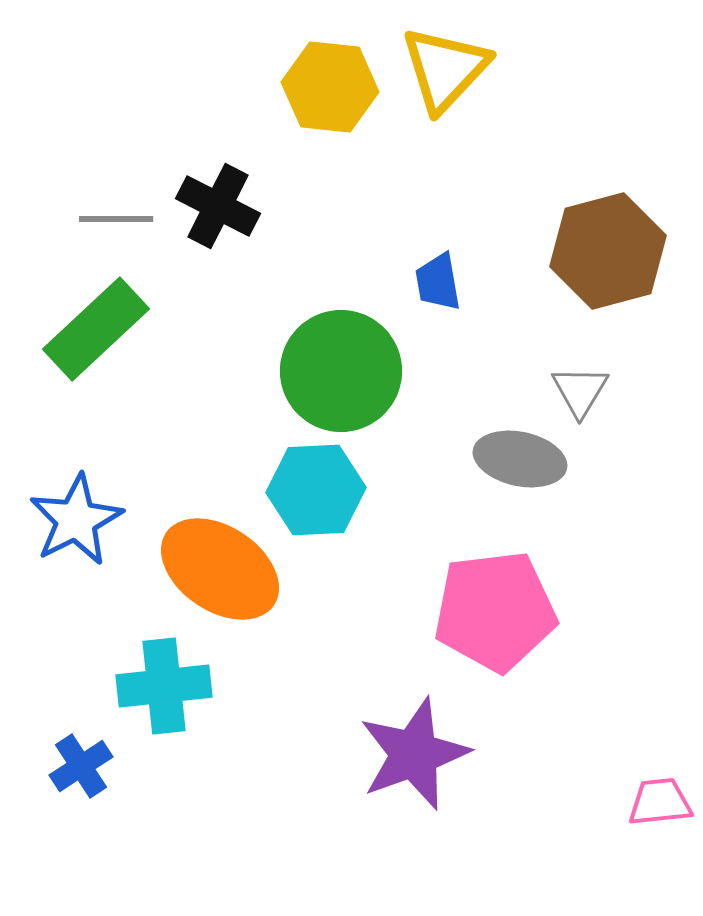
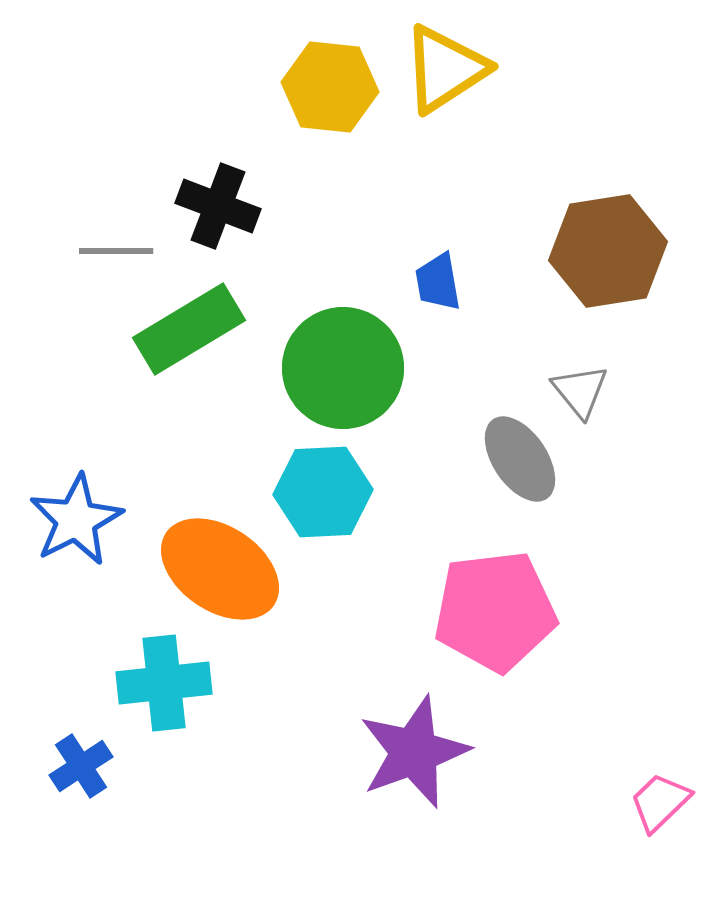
yellow triangle: rotated 14 degrees clockwise
black cross: rotated 6 degrees counterclockwise
gray line: moved 32 px down
brown hexagon: rotated 6 degrees clockwise
green rectangle: moved 93 px right; rotated 12 degrees clockwise
green circle: moved 2 px right, 3 px up
gray triangle: rotated 10 degrees counterclockwise
gray ellipse: rotated 44 degrees clockwise
cyan hexagon: moved 7 px right, 2 px down
cyan cross: moved 3 px up
purple star: moved 2 px up
pink trapezoid: rotated 38 degrees counterclockwise
